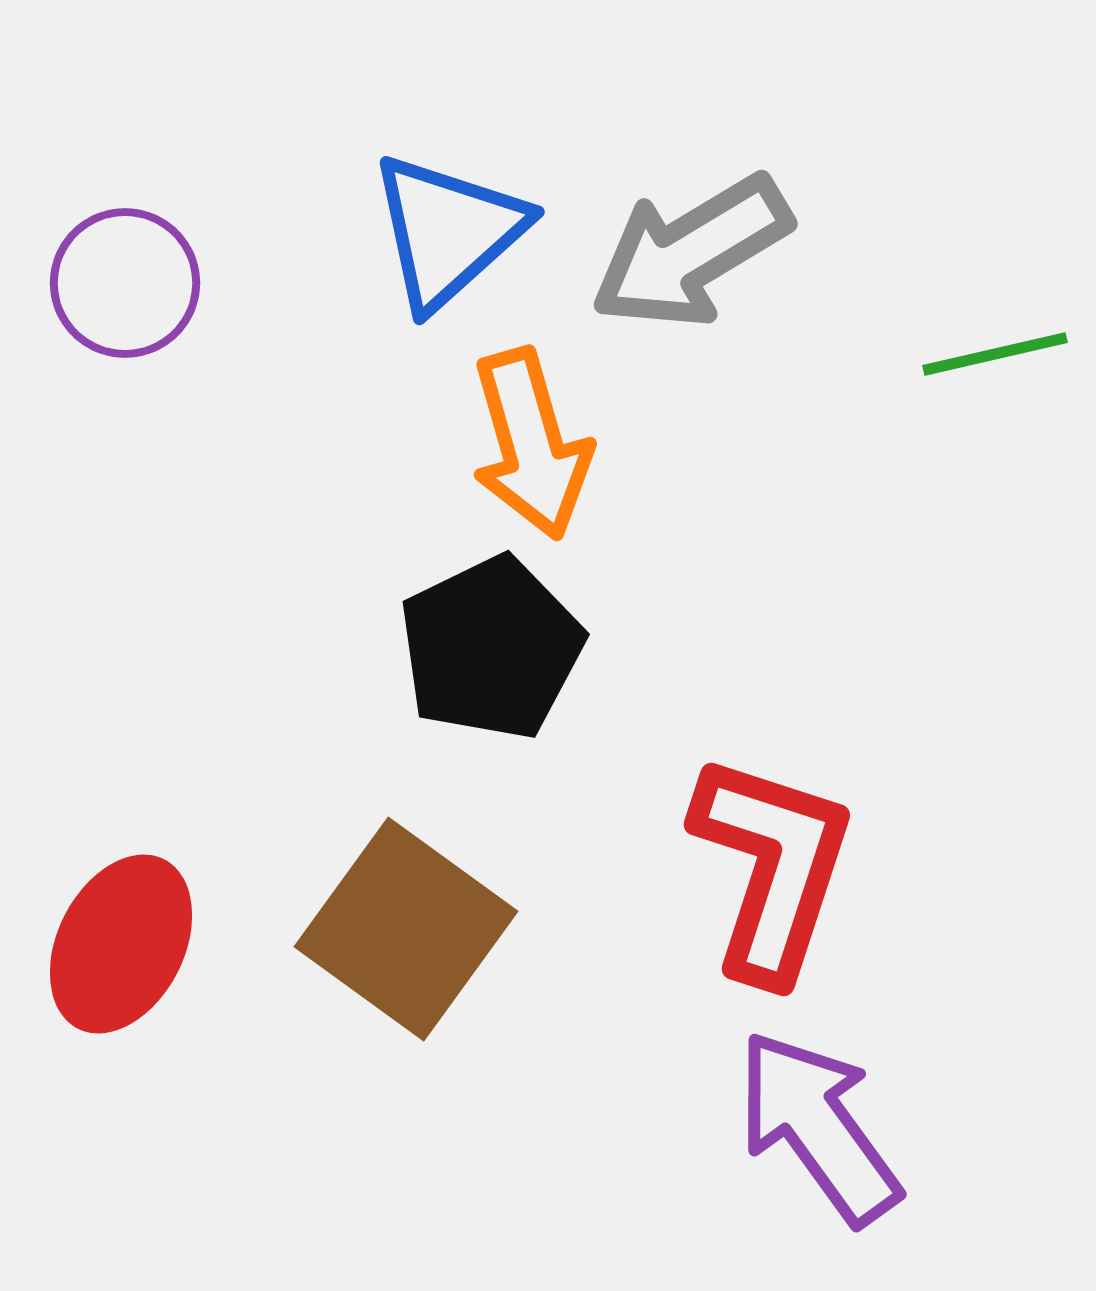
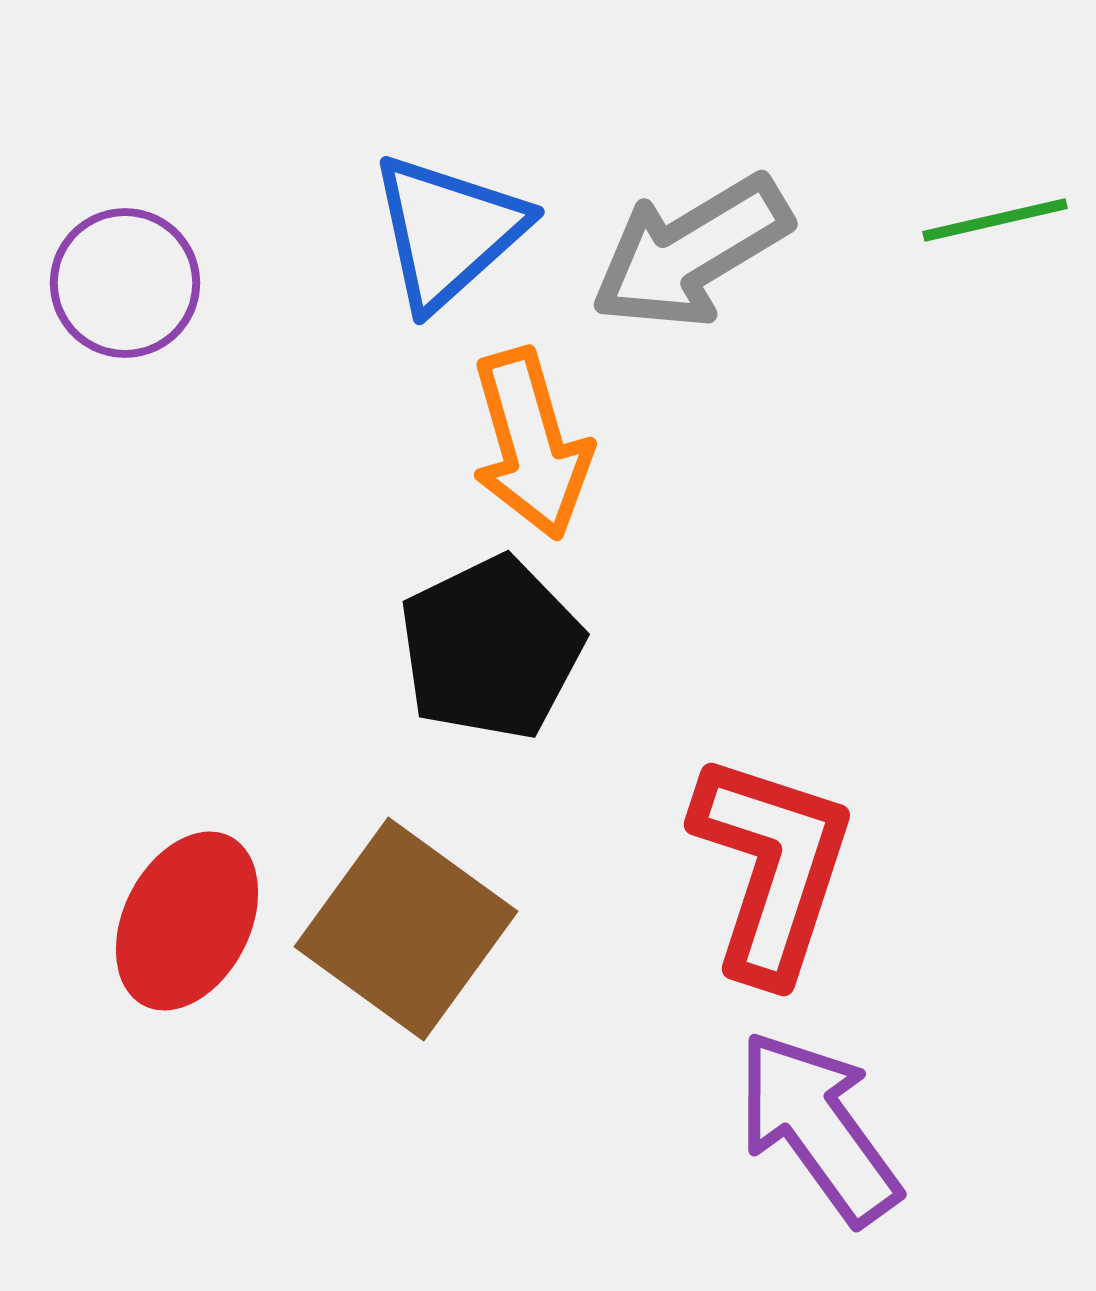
green line: moved 134 px up
red ellipse: moved 66 px right, 23 px up
